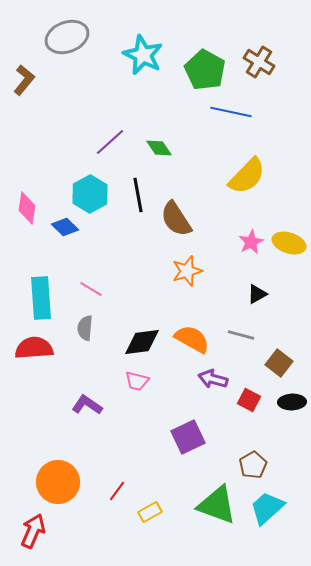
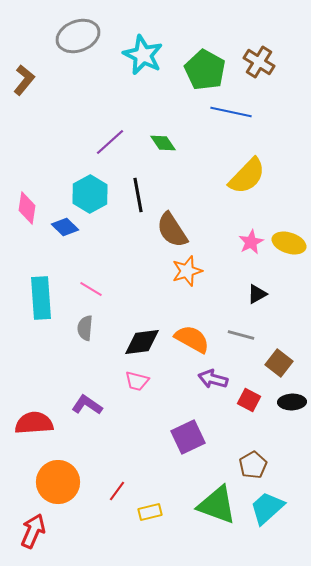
gray ellipse: moved 11 px right, 1 px up
green diamond: moved 4 px right, 5 px up
brown semicircle: moved 4 px left, 11 px down
red semicircle: moved 75 px down
yellow rectangle: rotated 15 degrees clockwise
